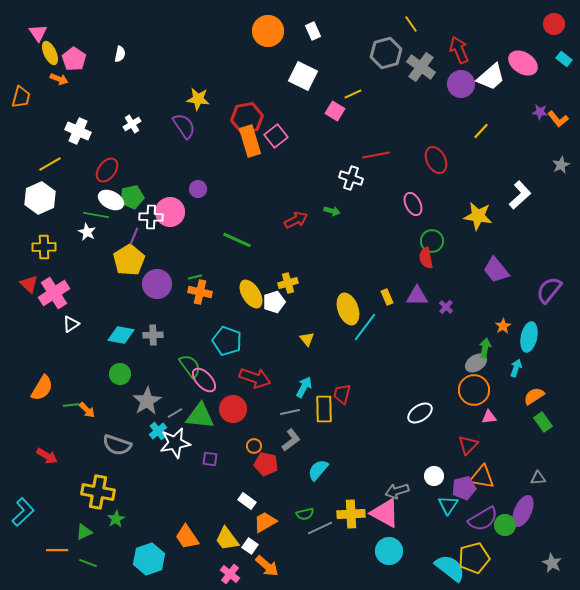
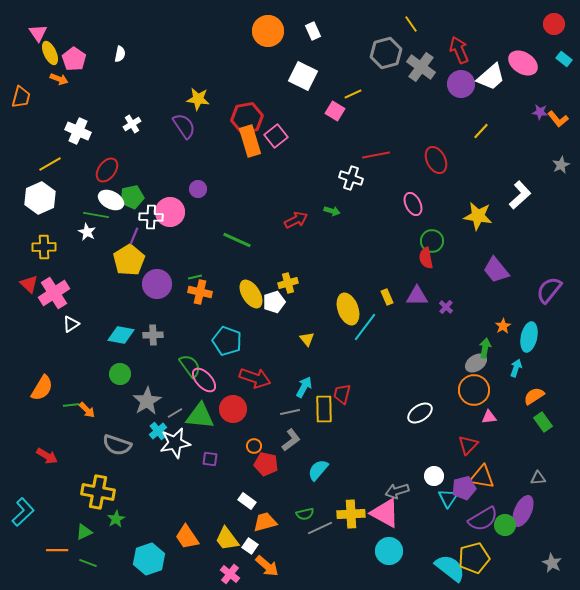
cyan triangle at (448, 505): moved 7 px up
orange trapezoid at (265, 522): rotated 15 degrees clockwise
